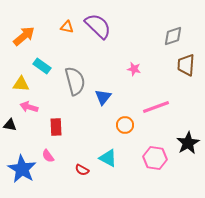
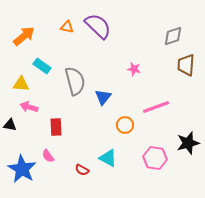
black star: rotated 15 degrees clockwise
